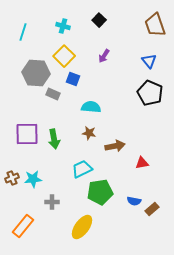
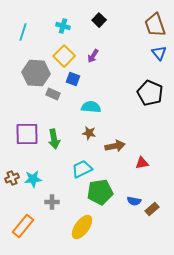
purple arrow: moved 11 px left
blue triangle: moved 10 px right, 8 px up
